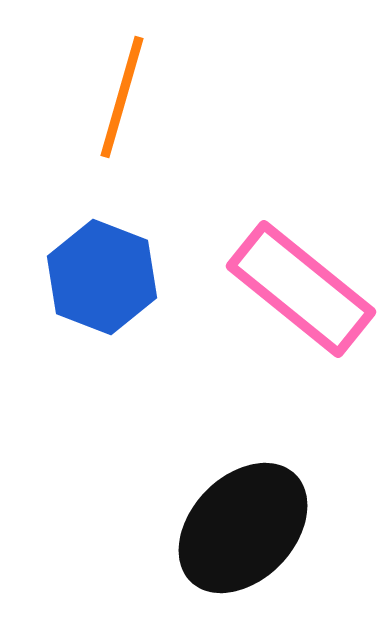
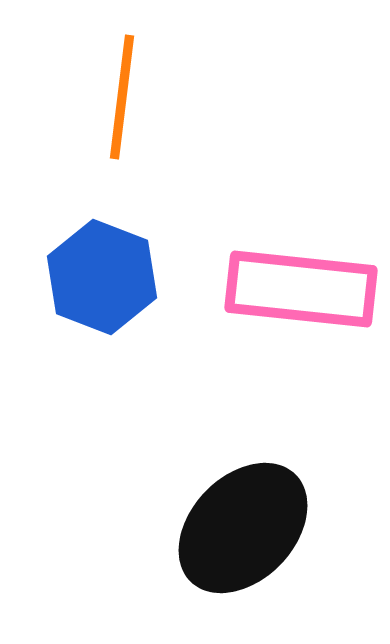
orange line: rotated 9 degrees counterclockwise
pink rectangle: rotated 33 degrees counterclockwise
